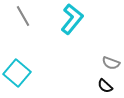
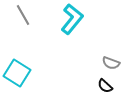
gray line: moved 1 px up
cyan square: rotated 8 degrees counterclockwise
